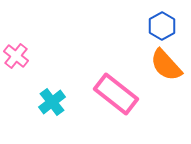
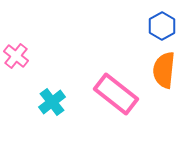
orange semicircle: moved 2 px left, 5 px down; rotated 48 degrees clockwise
